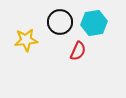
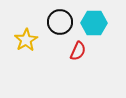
cyan hexagon: rotated 10 degrees clockwise
yellow star: rotated 25 degrees counterclockwise
